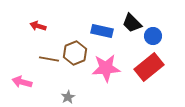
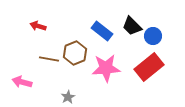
black trapezoid: moved 3 px down
blue rectangle: rotated 25 degrees clockwise
